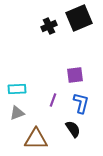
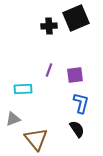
black square: moved 3 px left
black cross: rotated 21 degrees clockwise
cyan rectangle: moved 6 px right
purple line: moved 4 px left, 30 px up
gray triangle: moved 4 px left, 6 px down
black semicircle: moved 4 px right
brown triangle: rotated 50 degrees clockwise
